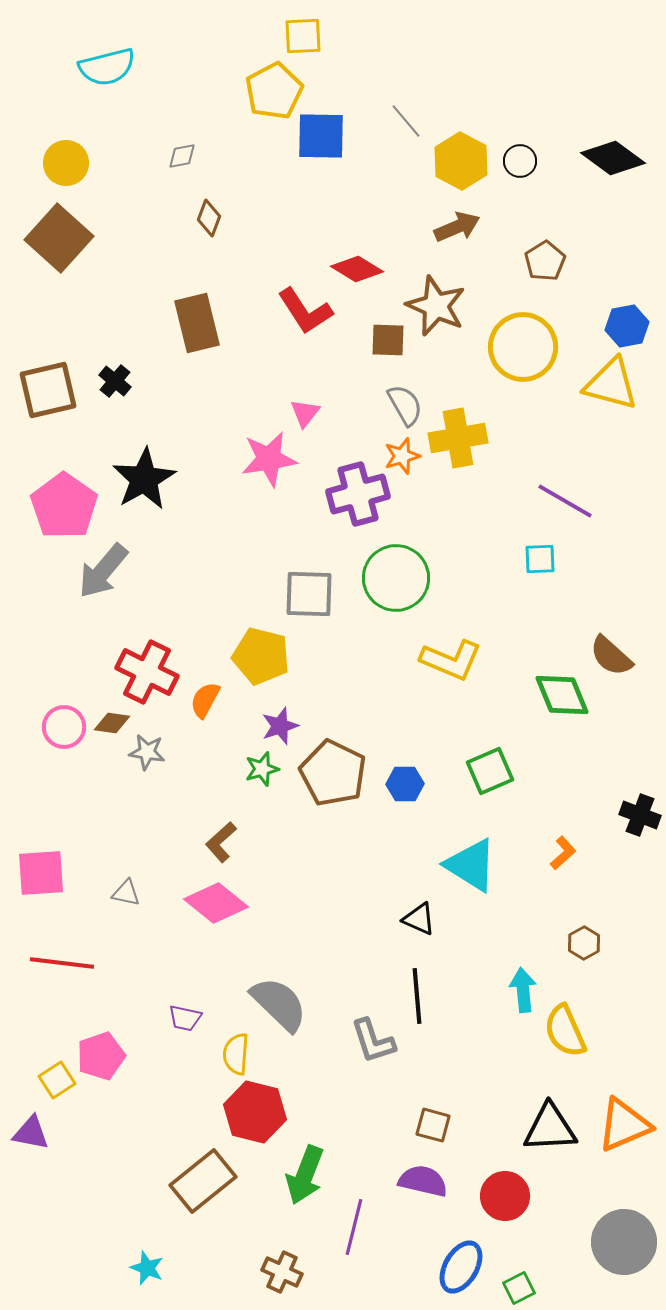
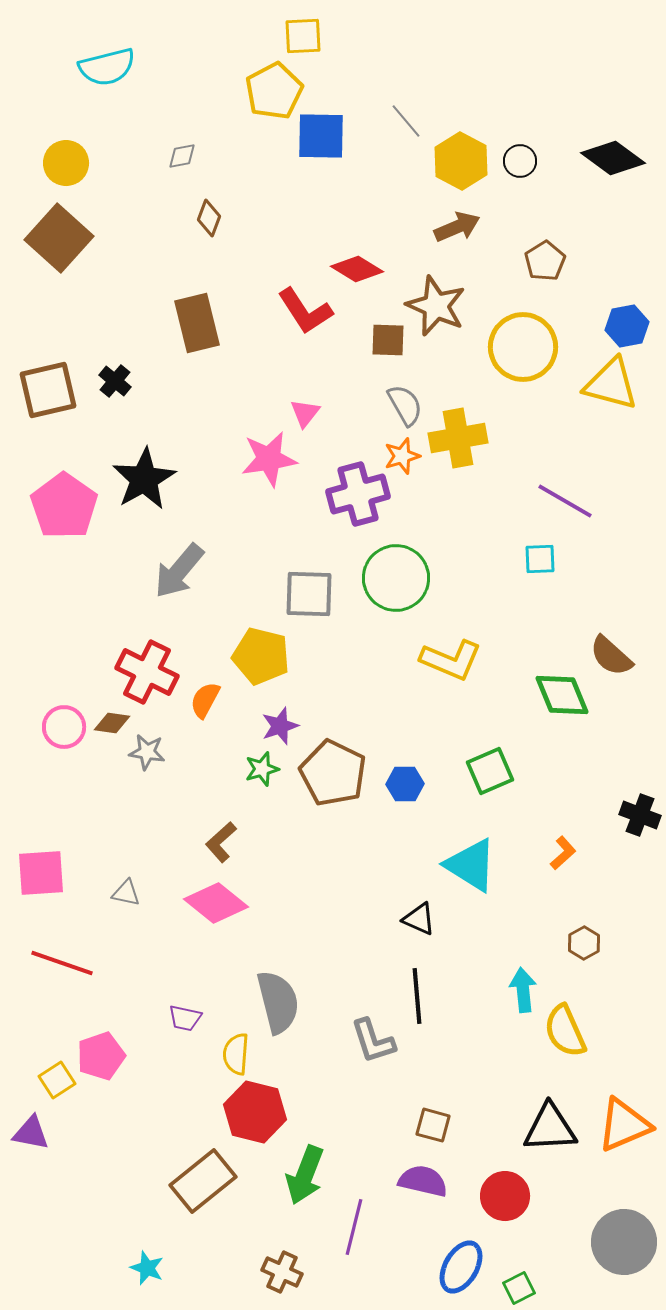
gray arrow at (103, 571): moved 76 px right
red line at (62, 963): rotated 12 degrees clockwise
gray semicircle at (279, 1004): moved 1 px left, 2 px up; rotated 32 degrees clockwise
